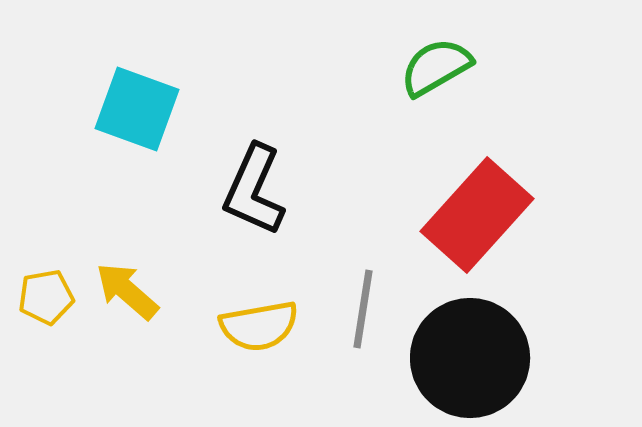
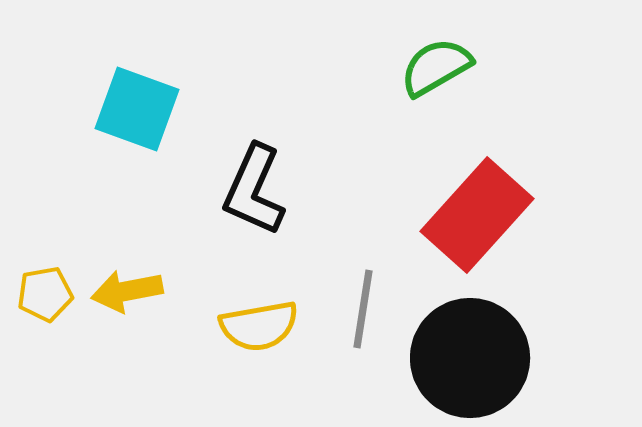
yellow arrow: rotated 52 degrees counterclockwise
yellow pentagon: moved 1 px left, 3 px up
